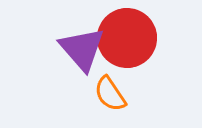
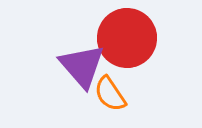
purple triangle: moved 17 px down
